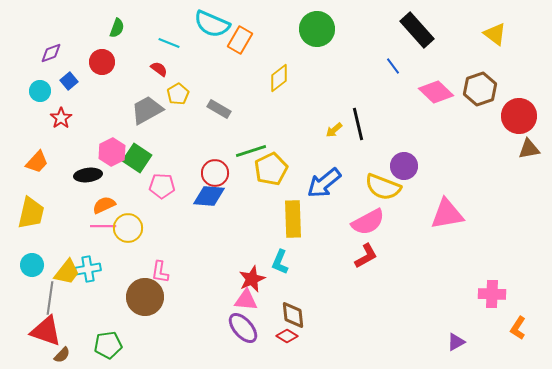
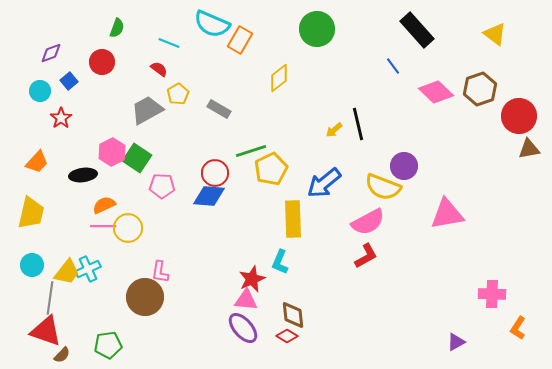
black ellipse at (88, 175): moved 5 px left
cyan cross at (88, 269): rotated 15 degrees counterclockwise
